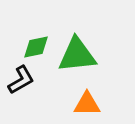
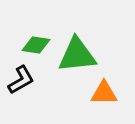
green diamond: moved 2 px up; rotated 20 degrees clockwise
orange triangle: moved 17 px right, 11 px up
